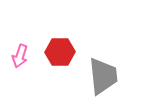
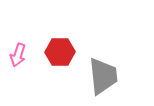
pink arrow: moved 2 px left, 1 px up
